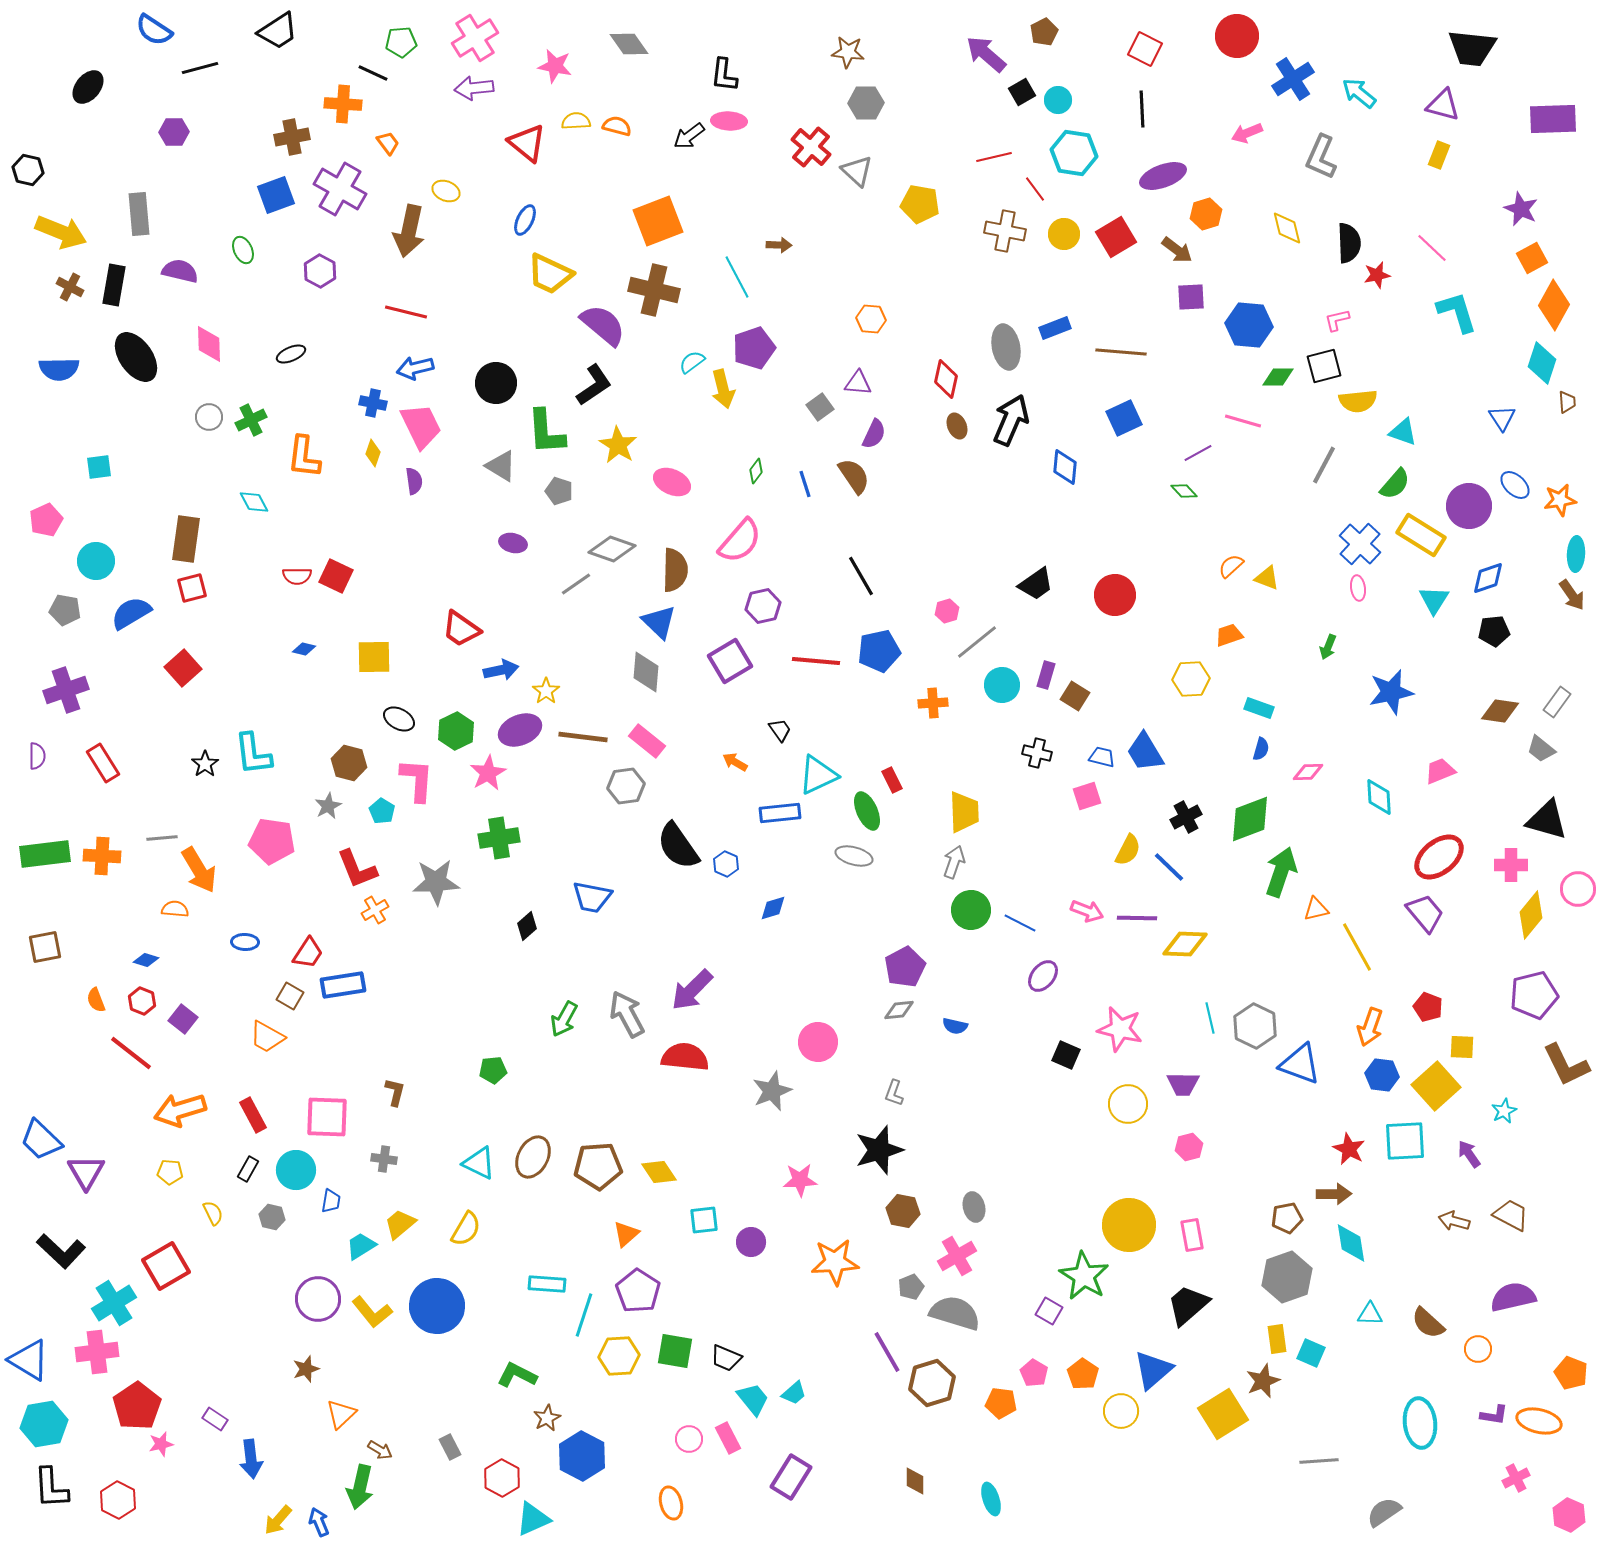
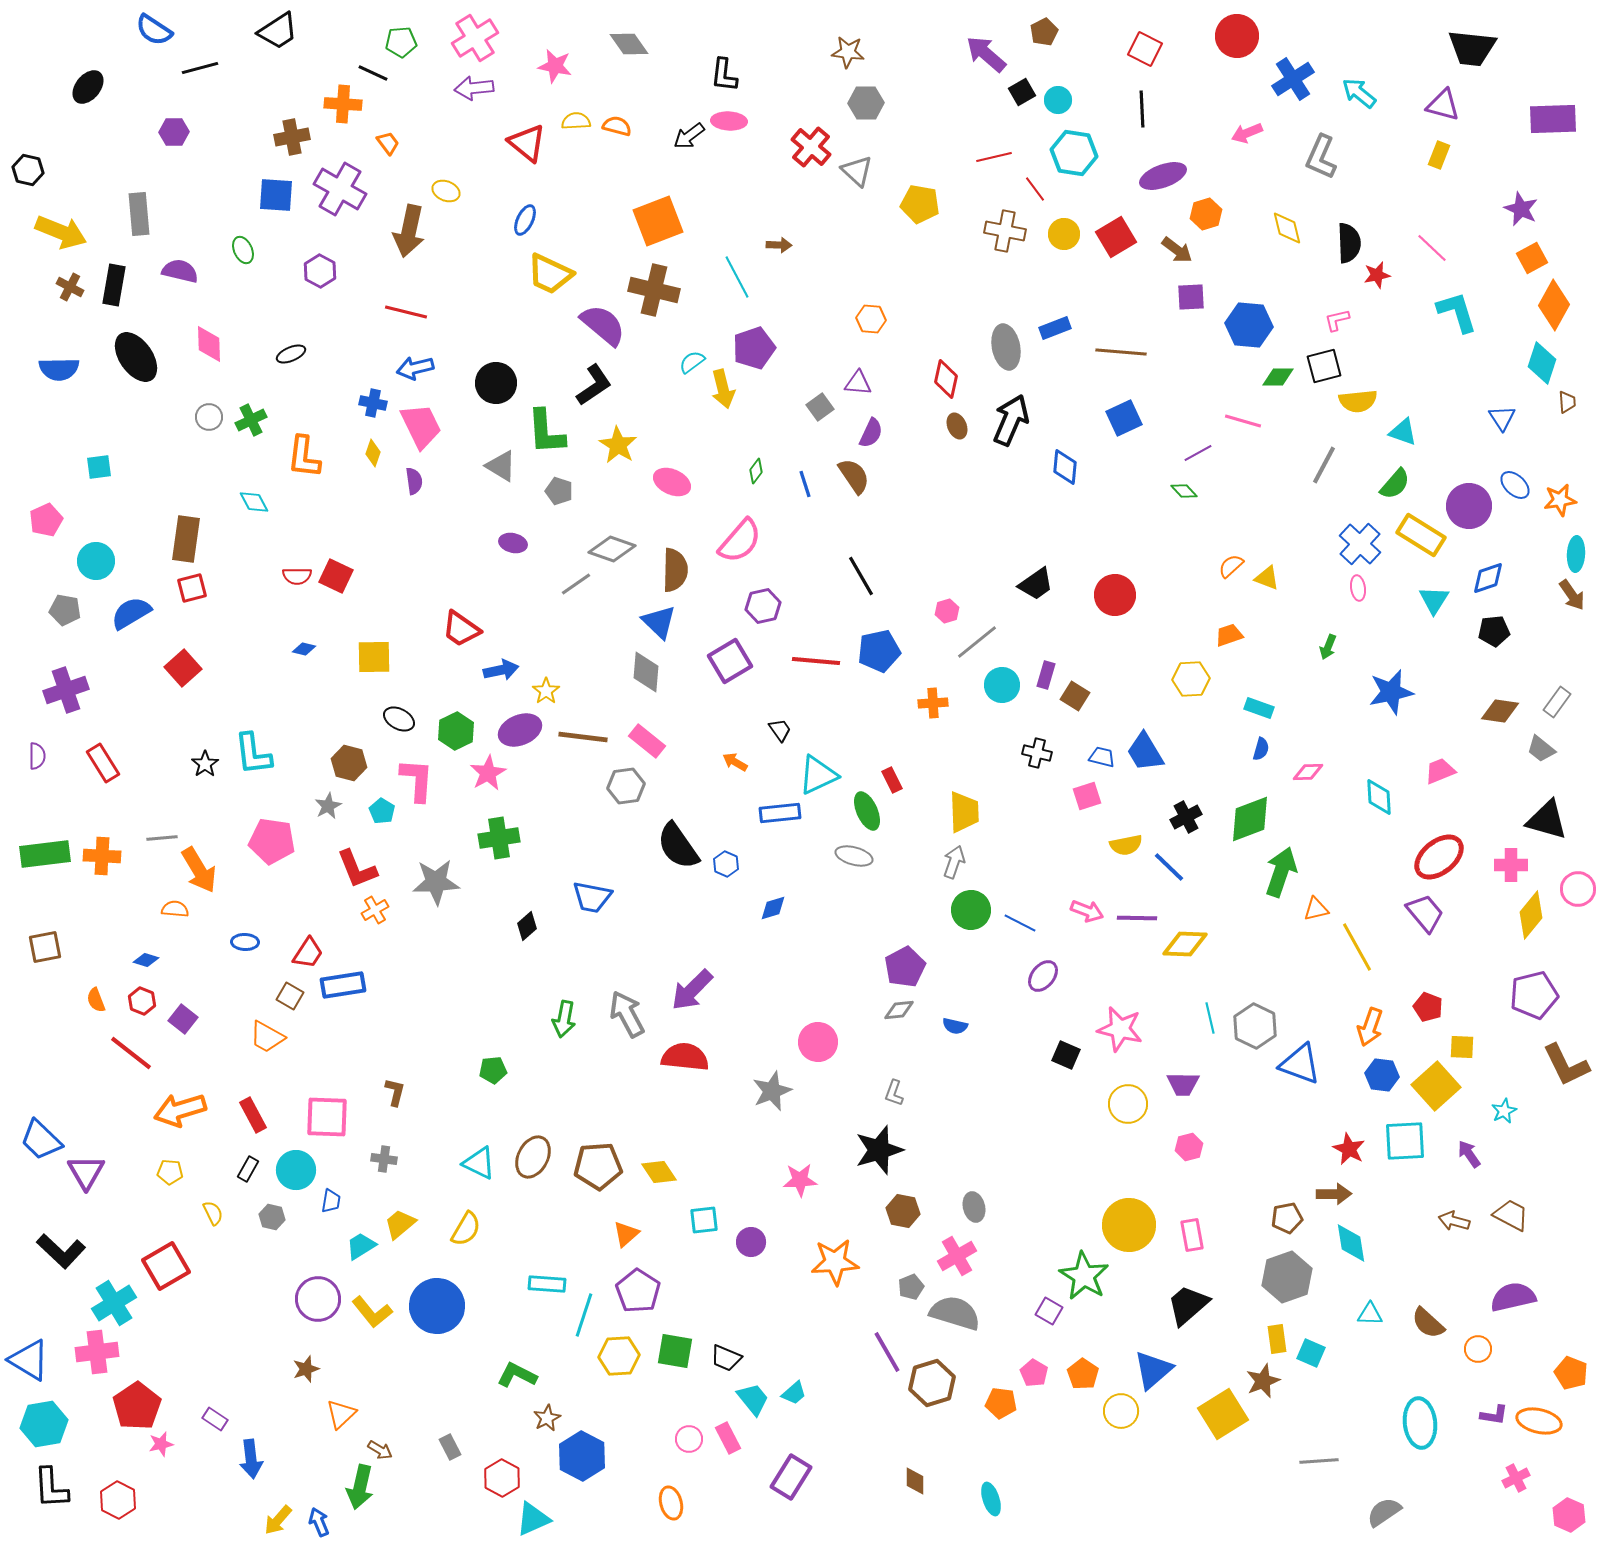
blue square at (276, 195): rotated 24 degrees clockwise
purple semicircle at (874, 434): moved 3 px left, 1 px up
yellow semicircle at (1128, 850): moved 2 px left, 5 px up; rotated 52 degrees clockwise
green arrow at (564, 1019): rotated 18 degrees counterclockwise
